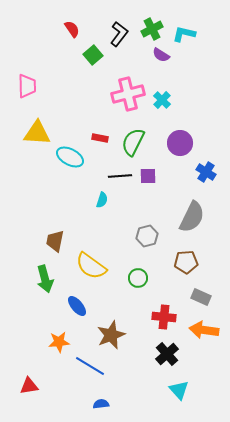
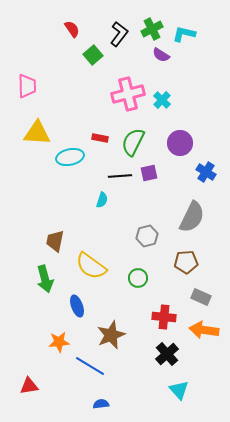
cyan ellipse: rotated 40 degrees counterclockwise
purple square: moved 1 px right, 3 px up; rotated 12 degrees counterclockwise
blue ellipse: rotated 20 degrees clockwise
